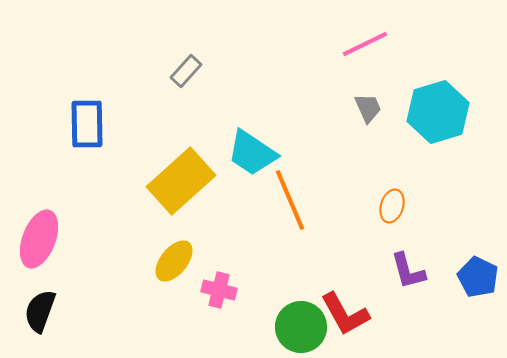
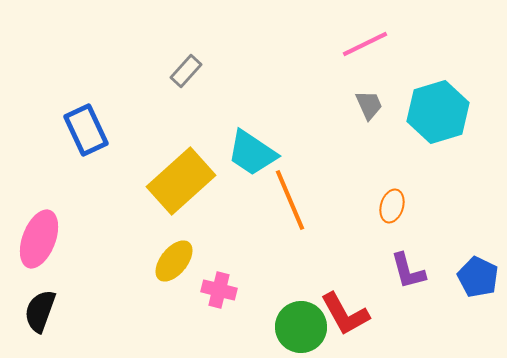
gray trapezoid: moved 1 px right, 3 px up
blue rectangle: moved 1 px left, 6 px down; rotated 24 degrees counterclockwise
